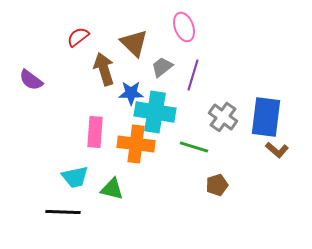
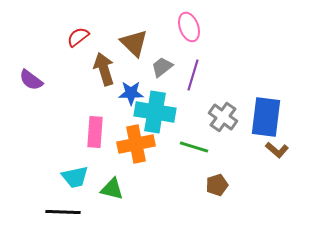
pink ellipse: moved 5 px right
orange cross: rotated 18 degrees counterclockwise
